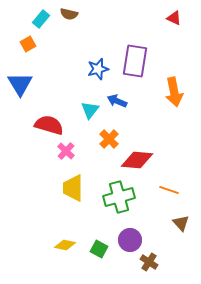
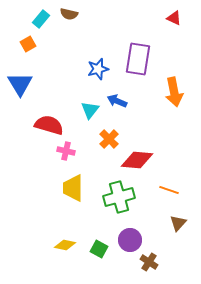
purple rectangle: moved 3 px right, 2 px up
pink cross: rotated 30 degrees counterclockwise
brown triangle: moved 3 px left; rotated 24 degrees clockwise
